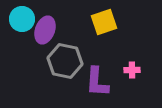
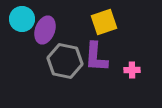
purple L-shape: moved 1 px left, 25 px up
